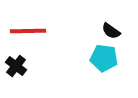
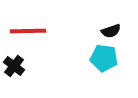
black semicircle: rotated 54 degrees counterclockwise
black cross: moved 2 px left
